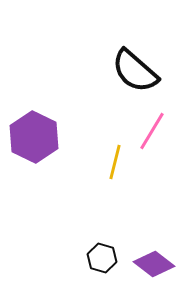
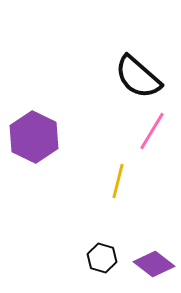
black semicircle: moved 3 px right, 6 px down
yellow line: moved 3 px right, 19 px down
